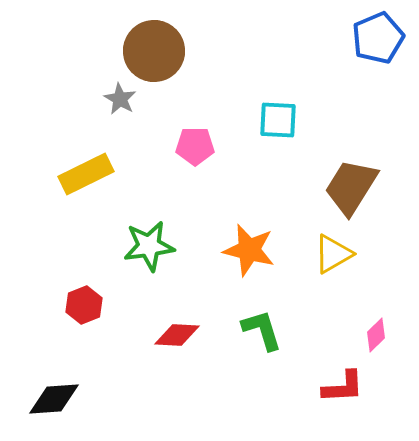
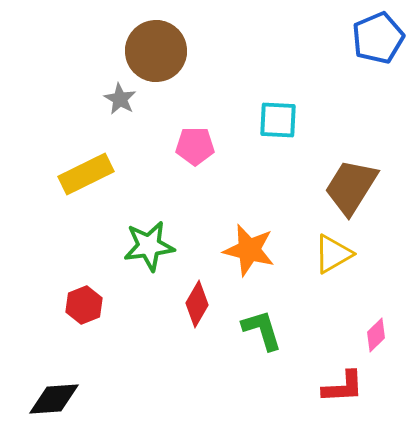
brown circle: moved 2 px right
red diamond: moved 20 px right, 31 px up; rotated 63 degrees counterclockwise
